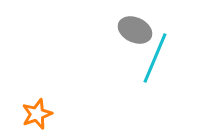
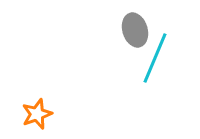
gray ellipse: rotated 48 degrees clockwise
